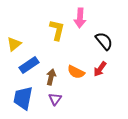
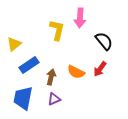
purple triangle: moved 1 px left; rotated 32 degrees clockwise
